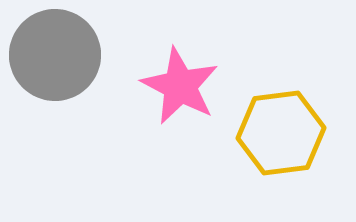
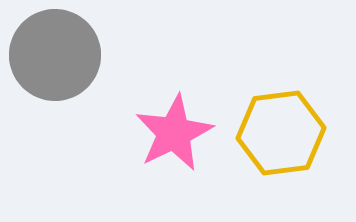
pink star: moved 6 px left, 47 px down; rotated 18 degrees clockwise
